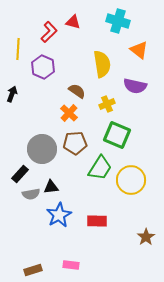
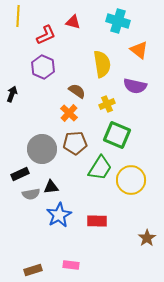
red L-shape: moved 3 px left, 3 px down; rotated 20 degrees clockwise
yellow line: moved 33 px up
black rectangle: rotated 24 degrees clockwise
brown star: moved 1 px right, 1 px down
